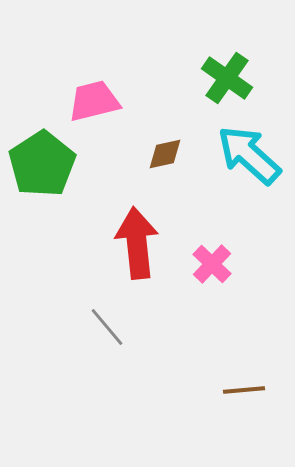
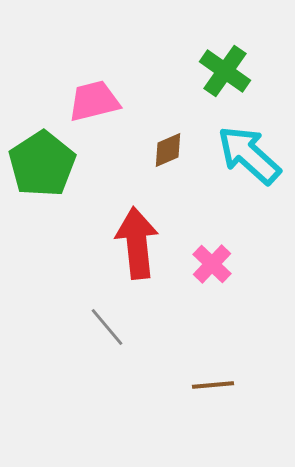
green cross: moved 2 px left, 7 px up
brown diamond: moved 3 px right, 4 px up; rotated 12 degrees counterclockwise
brown line: moved 31 px left, 5 px up
